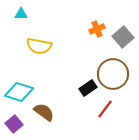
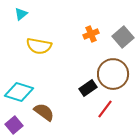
cyan triangle: rotated 40 degrees counterclockwise
orange cross: moved 6 px left, 5 px down
purple square: moved 1 px down
